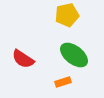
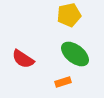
yellow pentagon: moved 2 px right
green ellipse: moved 1 px right, 1 px up
